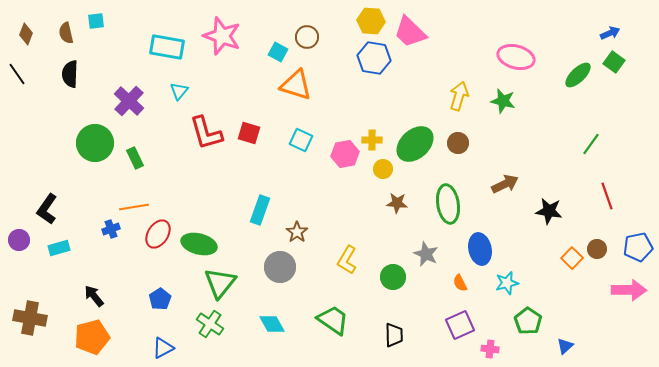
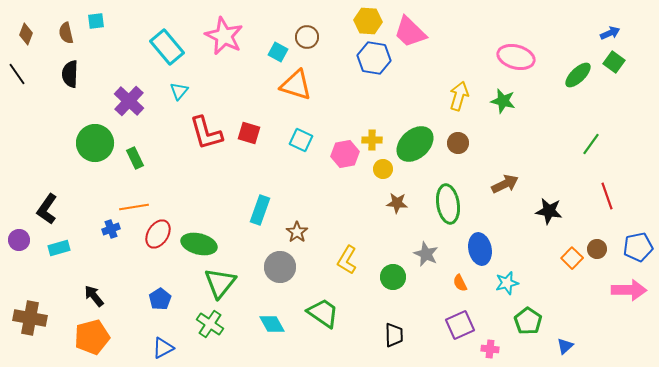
yellow hexagon at (371, 21): moved 3 px left
pink star at (222, 36): moved 2 px right; rotated 6 degrees clockwise
cyan rectangle at (167, 47): rotated 40 degrees clockwise
green trapezoid at (333, 320): moved 10 px left, 7 px up
